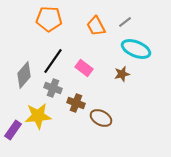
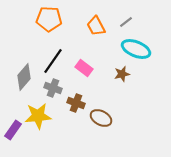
gray line: moved 1 px right
gray diamond: moved 2 px down
